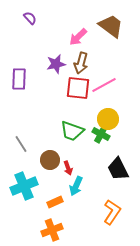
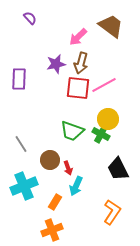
orange rectangle: rotated 35 degrees counterclockwise
